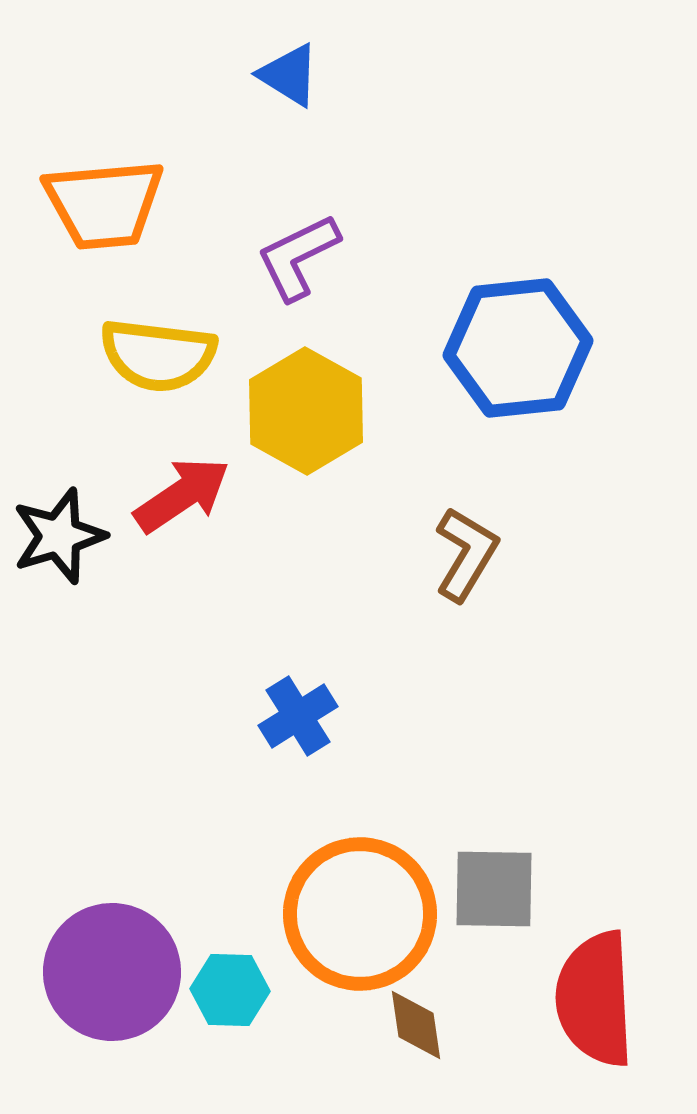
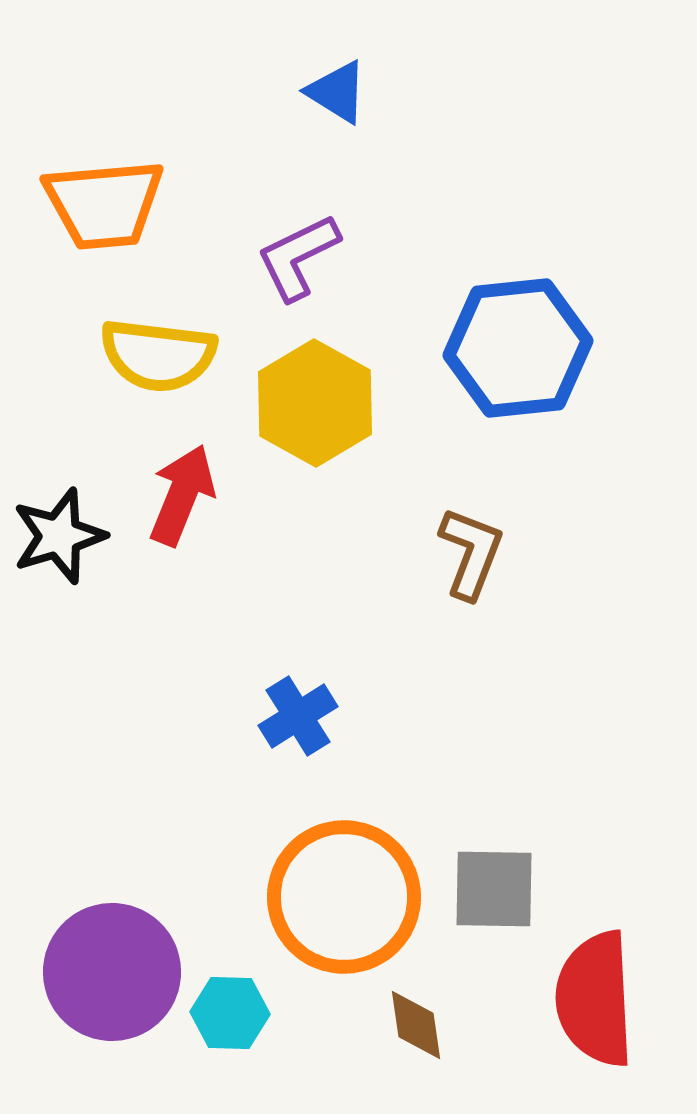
blue triangle: moved 48 px right, 17 px down
yellow hexagon: moved 9 px right, 8 px up
red arrow: rotated 34 degrees counterclockwise
brown L-shape: moved 5 px right, 1 px up; rotated 10 degrees counterclockwise
orange circle: moved 16 px left, 17 px up
cyan hexagon: moved 23 px down
